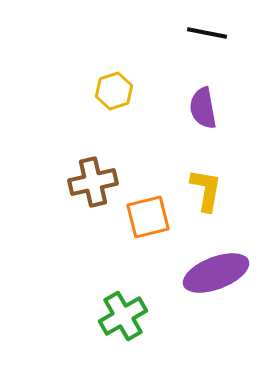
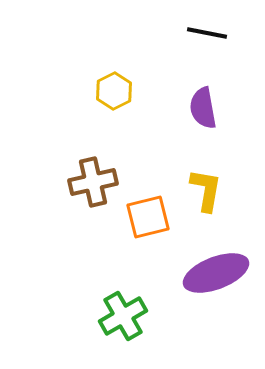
yellow hexagon: rotated 9 degrees counterclockwise
